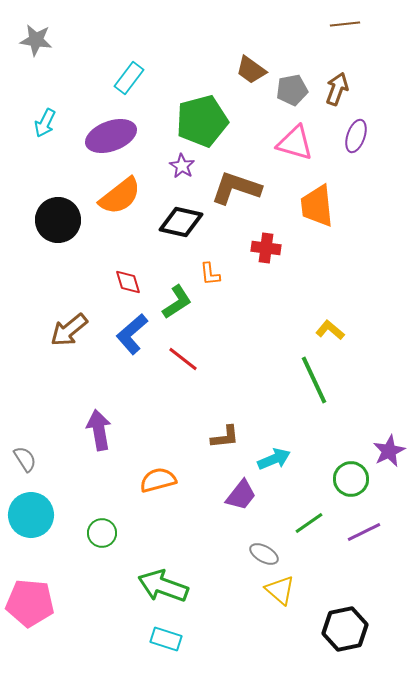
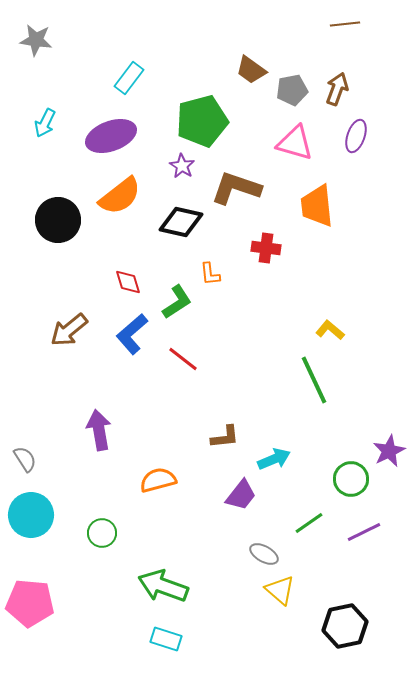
black hexagon at (345, 629): moved 3 px up
